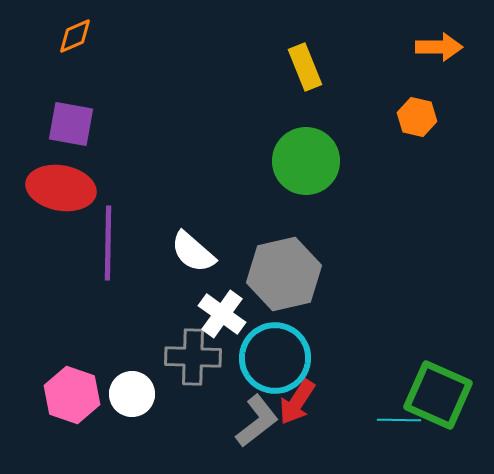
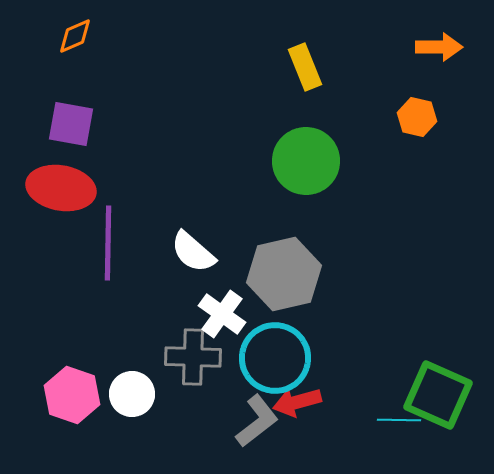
red arrow: rotated 42 degrees clockwise
